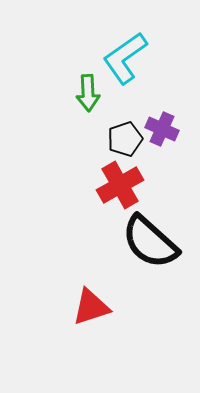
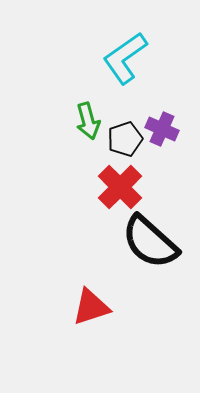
green arrow: moved 28 px down; rotated 12 degrees counterclockwise
red cross: moved 2 px down; rotated 15 degrees counterclockwise
